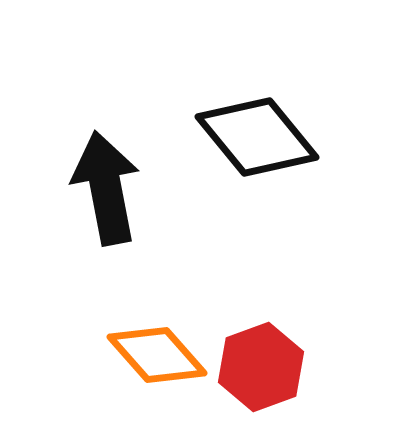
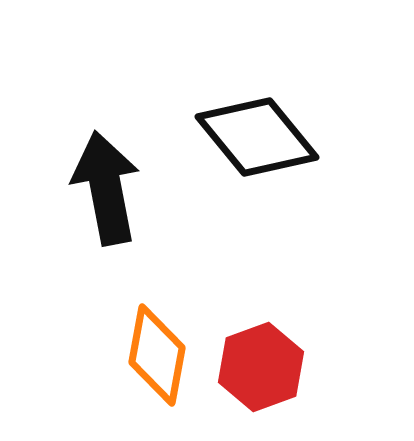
orange diamond: rotated 52 degrees clockwise
